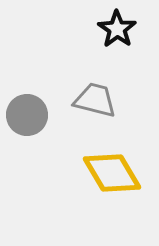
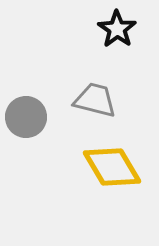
gray circle: moved 1 px left, 2 px down
yellow diamond: moved 6 px up
